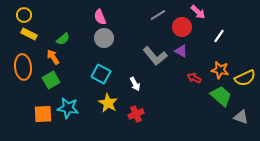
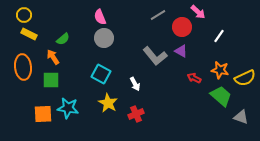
green square: rotated 30 degrees clockwise
